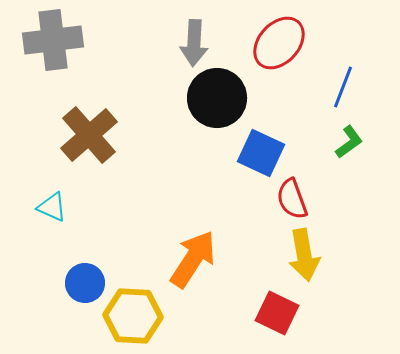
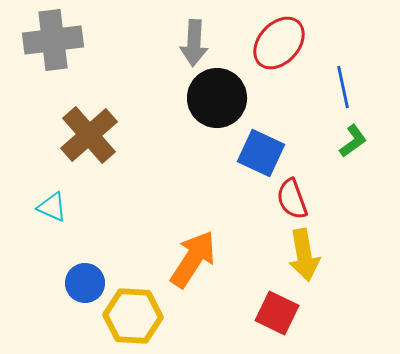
blue line: rotated 33 degrees counterclockwise
green L-shape: moved 4 px right, 1 px up
